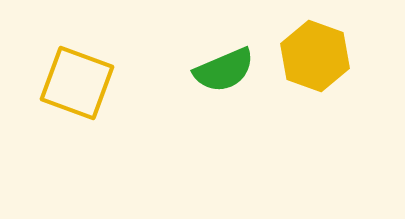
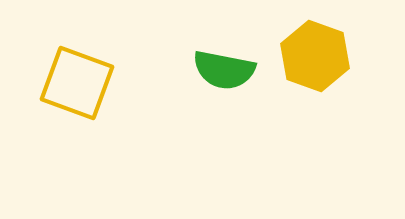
green semicircle: rotated 34 degrees clockwise
